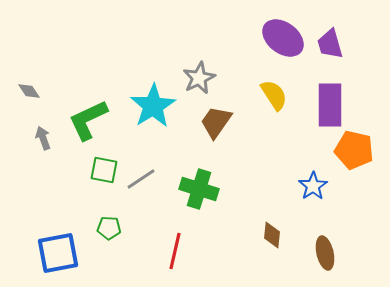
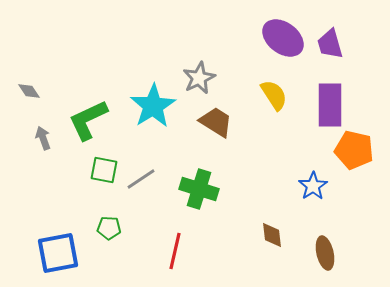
brown trapezoid: rotated 87 degrees clockwise
brown diamond: rotated 12 degrees counterclockwise
